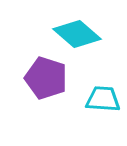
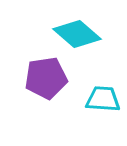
purple pentagon: rotated 27 degrees counterclockwise
